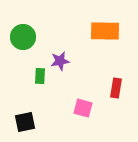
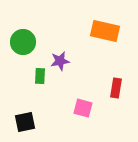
orange rectangle: rotated 12 degrees clockwise
green circle: moved 5 px down
